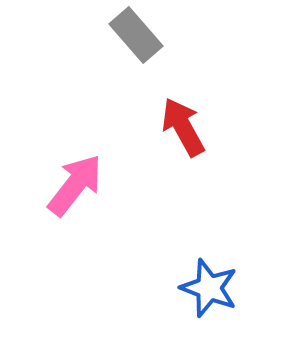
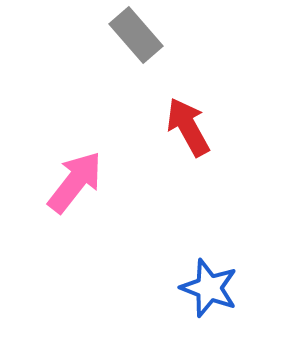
red arrow: moved 5 px right
pink arrow: moved 3 px up
